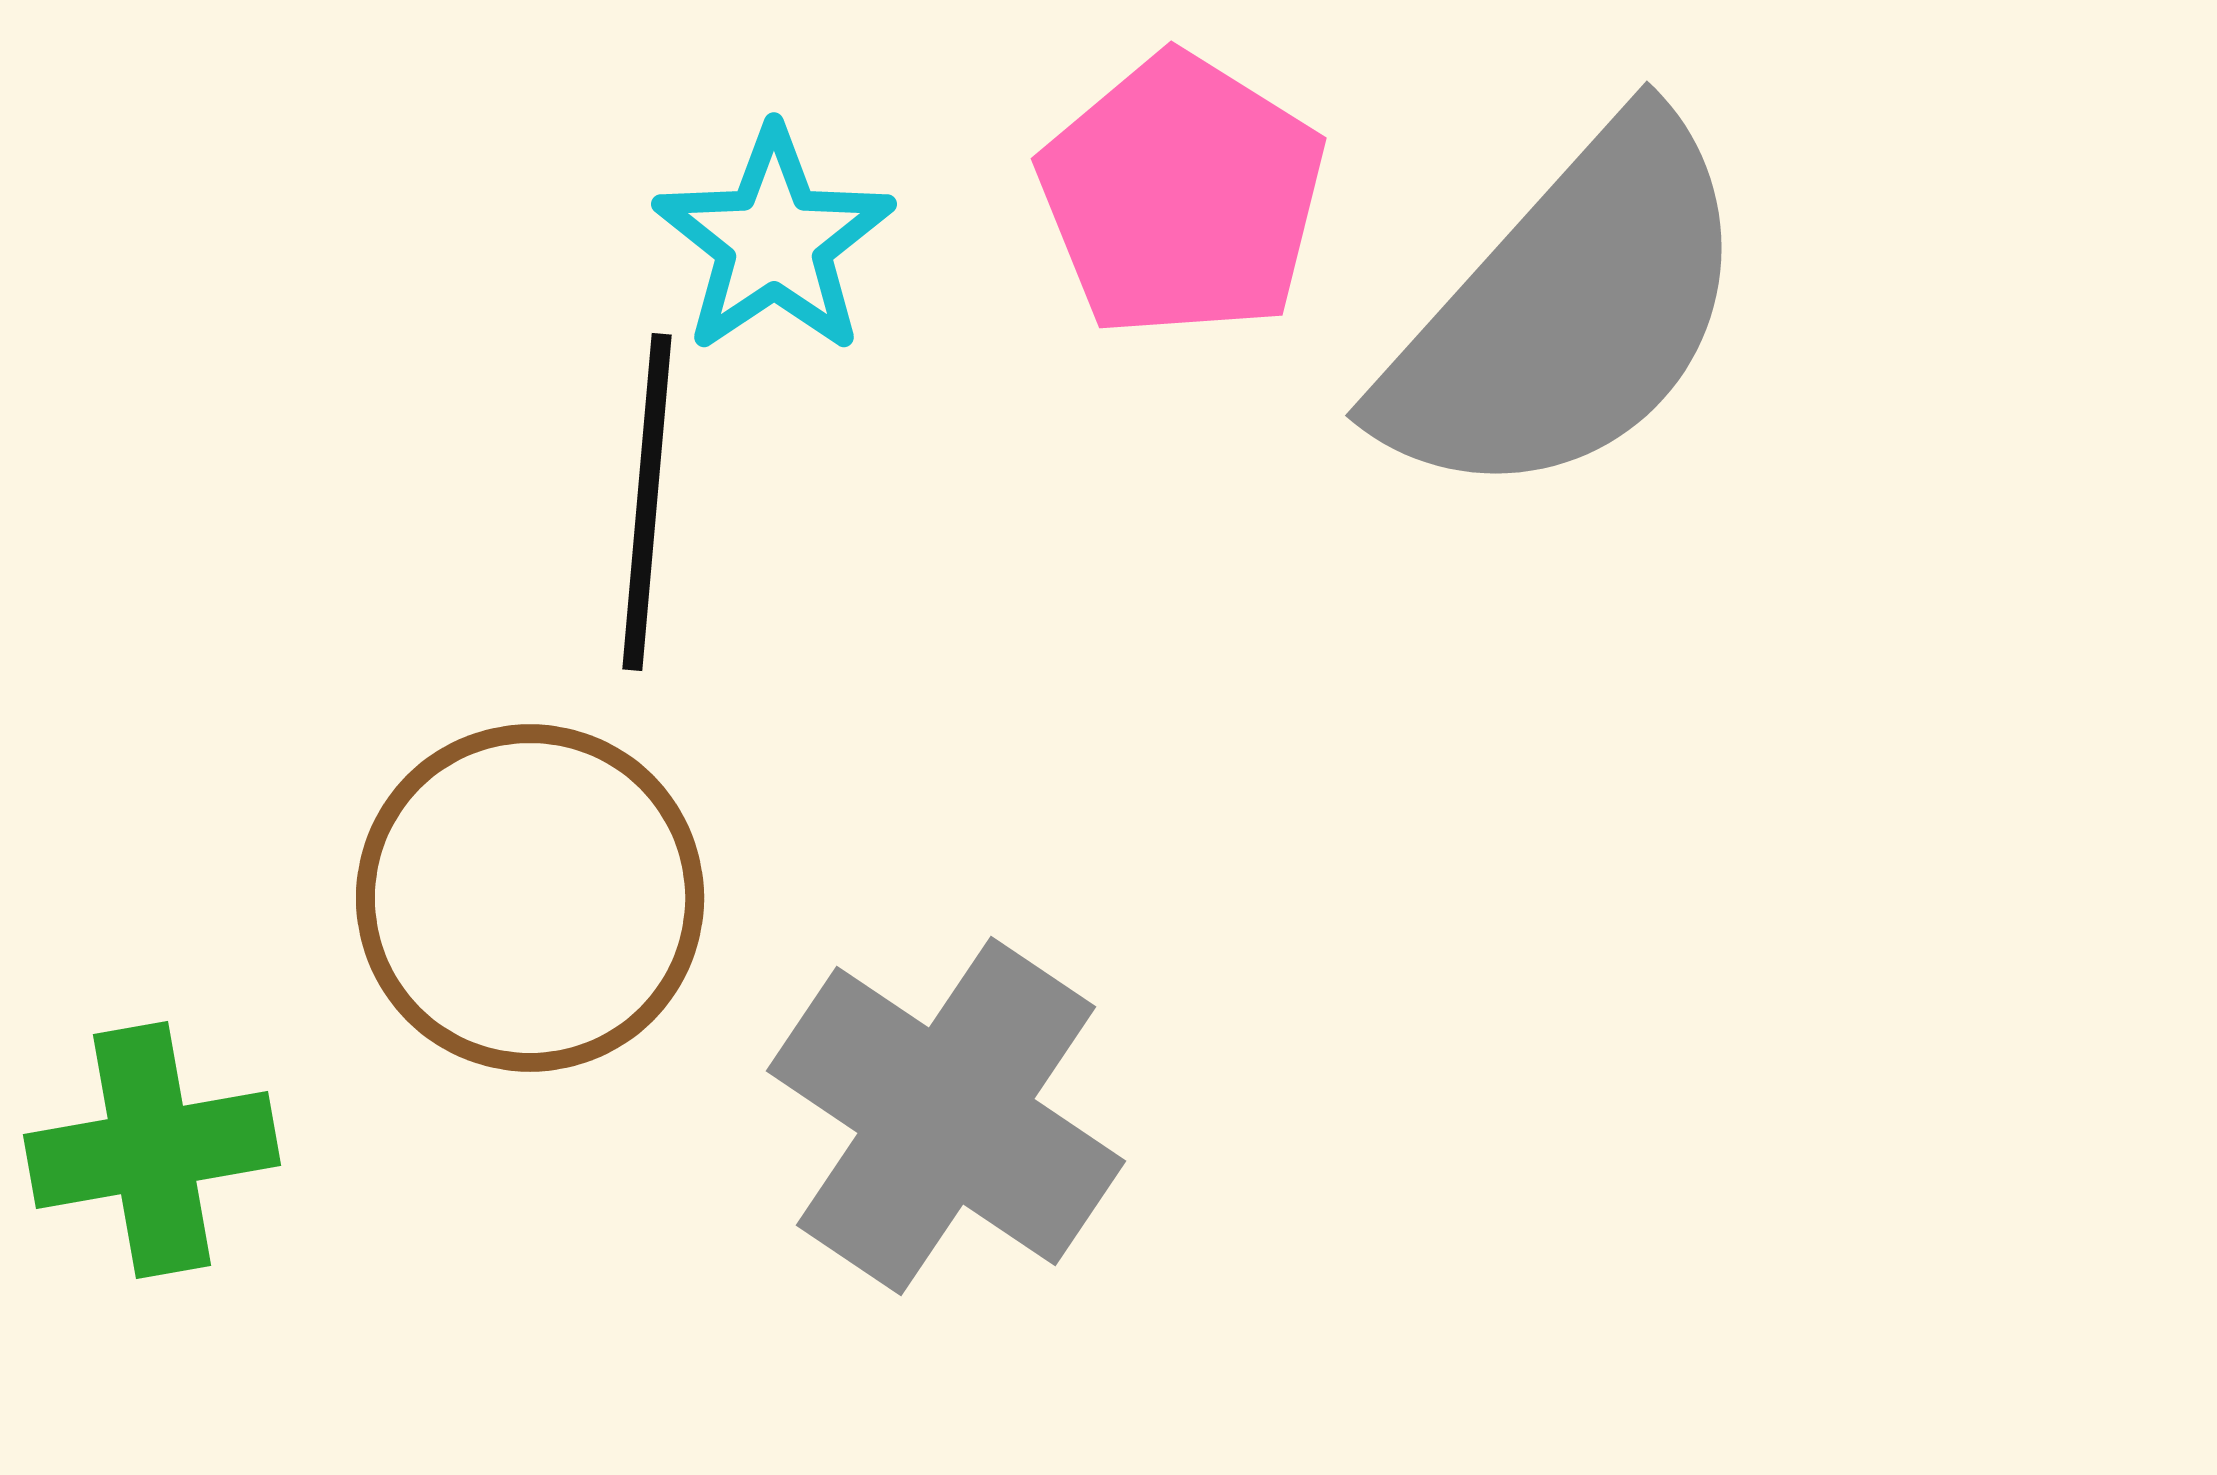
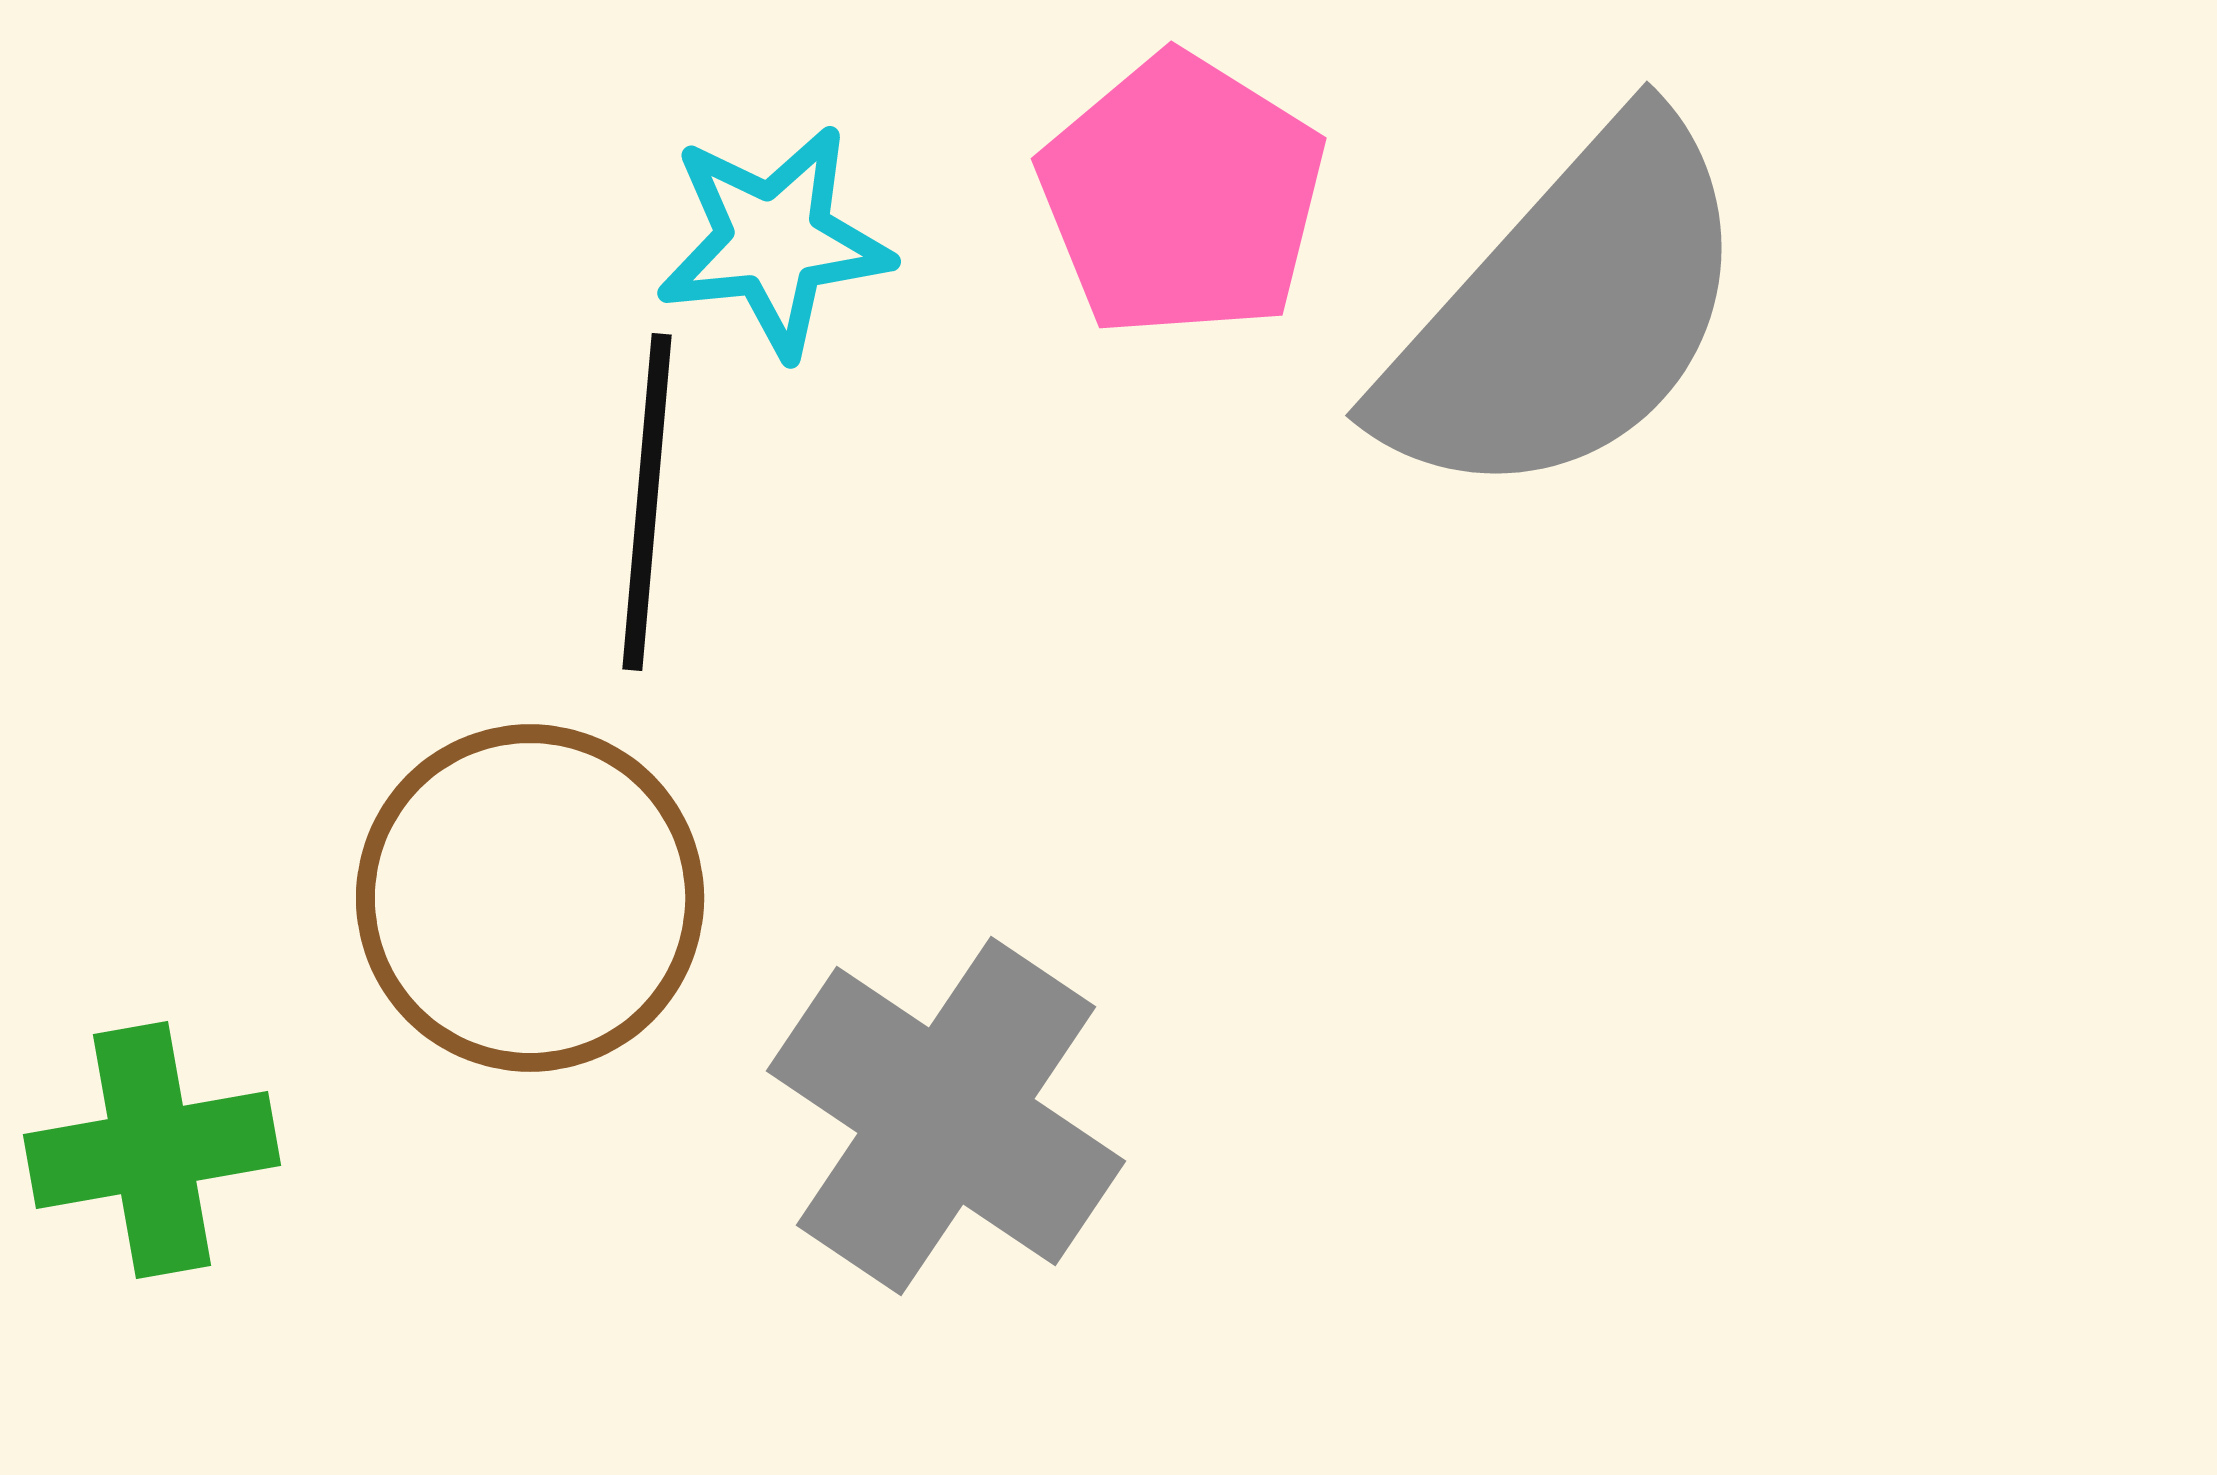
cyan star: rotated 28 degrees clockwise
